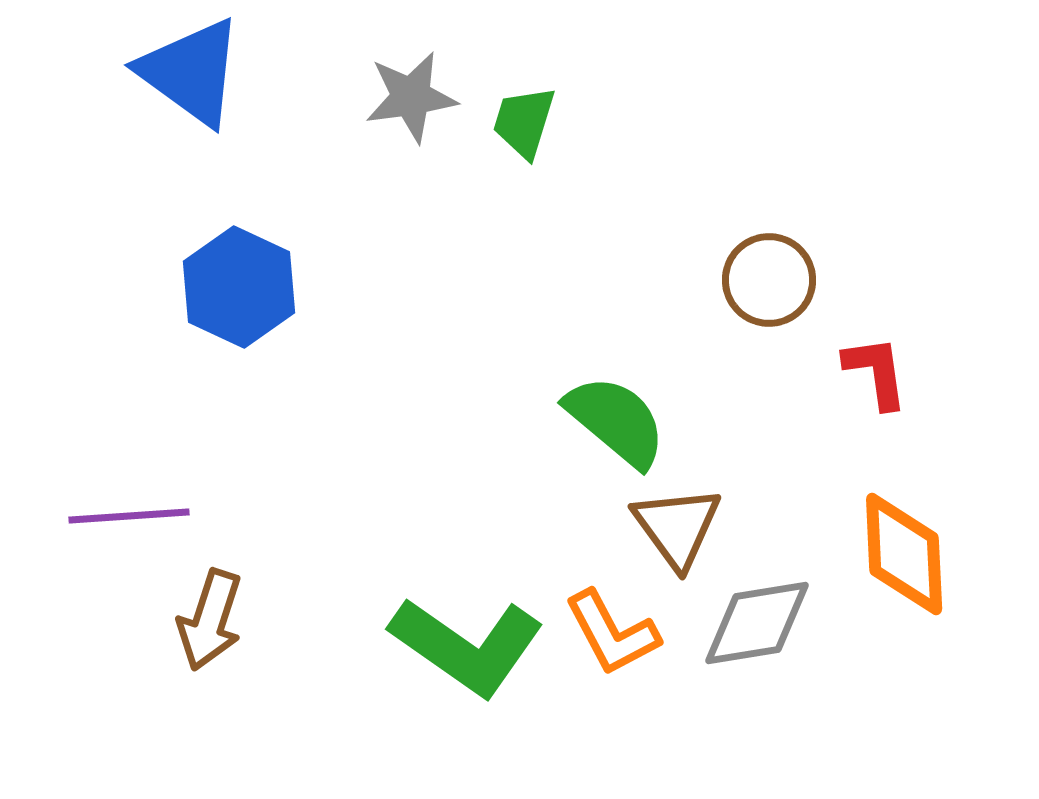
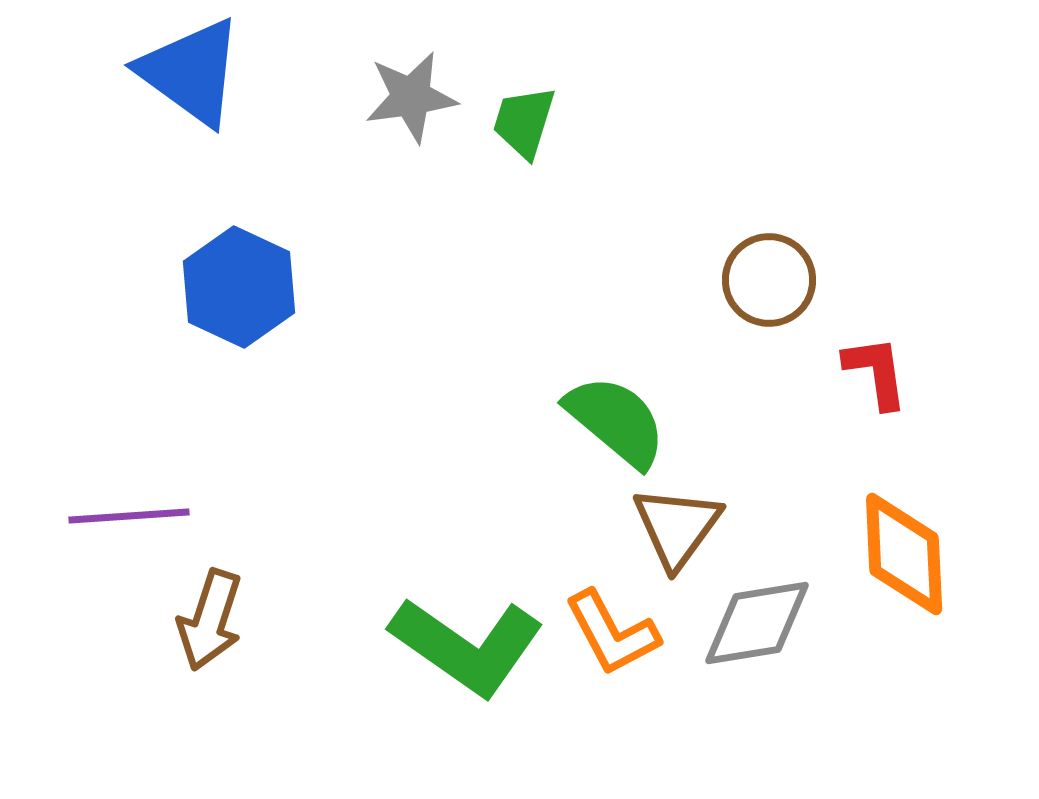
brown triangle: rotated 12 degrees clockwise
